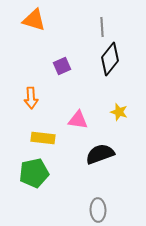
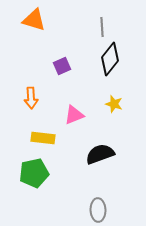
yellow star: moved 5 px left, 8 px up
pink triangle: moved 4 px left, 5 px up; rotated 30 degrees counterclockwise
